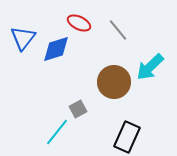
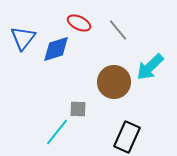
gray square: rotated 30 degrees clockwise
